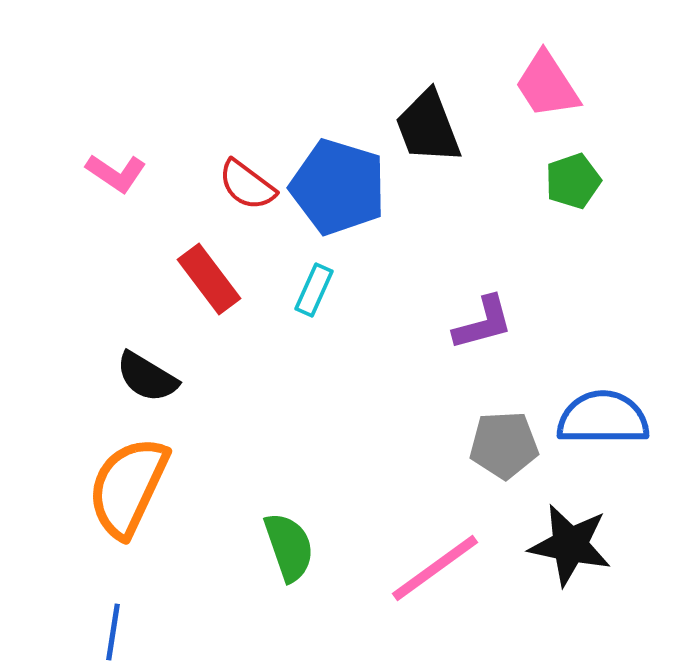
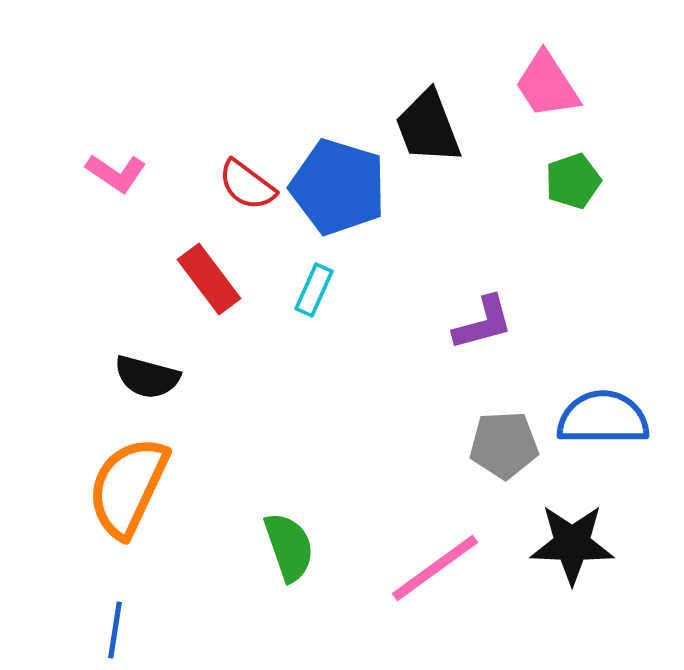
black semicircle: rotated 16 degrees counterclockwise
black star: moved 2 px right, 1 px up; rotated 10 degrees counterclockwise
blue line: moved 2 px right, 2 px up
